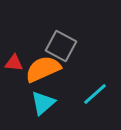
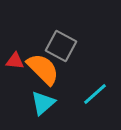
red triangle: moved 1 px right, 2 px up
orange semicircle: rotated 69 degrees clockwise
